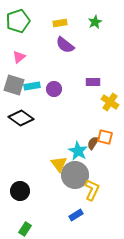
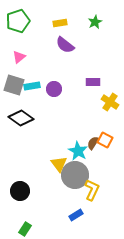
orange square: moved 3 px down; rotated 14 degrees clockwise
